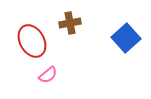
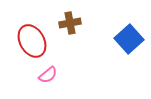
blue square: moved 3 px right, 1 px down
